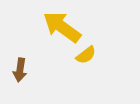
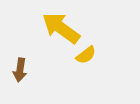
yellow arrow: moved 1 px left, 1 px down
